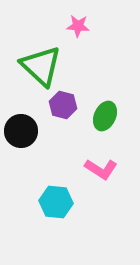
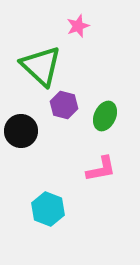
pink star: rotated 25 degrees counterclockwise
purple hexagon: moved 1 px right
pink L-shape: rotated 44 degrees counterclockwise
cyan hexagon: moved 8 px left, 7 px down; rotated 16 degrees clockwise
